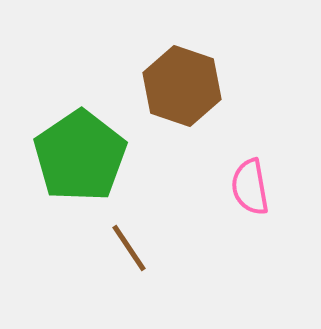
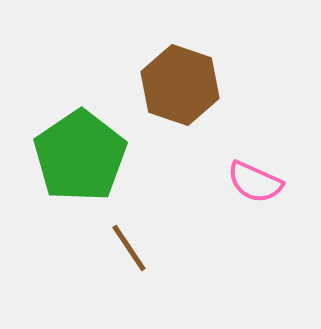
brown hexagon: moved 2 px left, 1 px up
pink semicircle: moved 5 px right, 5 px up; rotated 56 degrees counterclockwise
